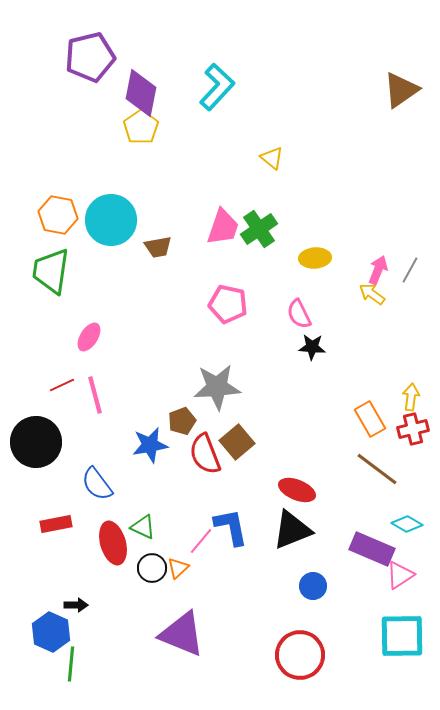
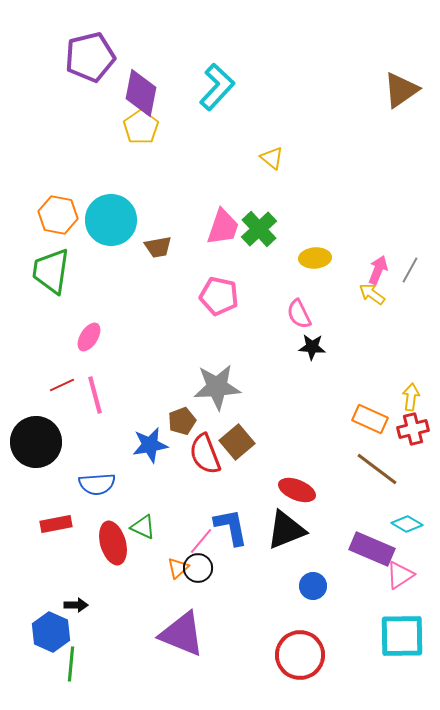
green cross at (259, 229): rotated 9 degrees counterclockwise
pink pentagon at (228, 304): moved 9 px left, 8 px up
orange rectangle at (370, 419): rotated 36 degrees counterclockwise
blue semicircle at (97, 484): rotated 57 degrees counterclockwise
black triangle at (292, 530): moved 6 px left
black circle at (152, 568): moved 46 px right
